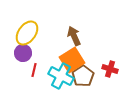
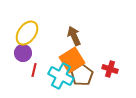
brown pentagon: moved 1 px left, 1 px up
